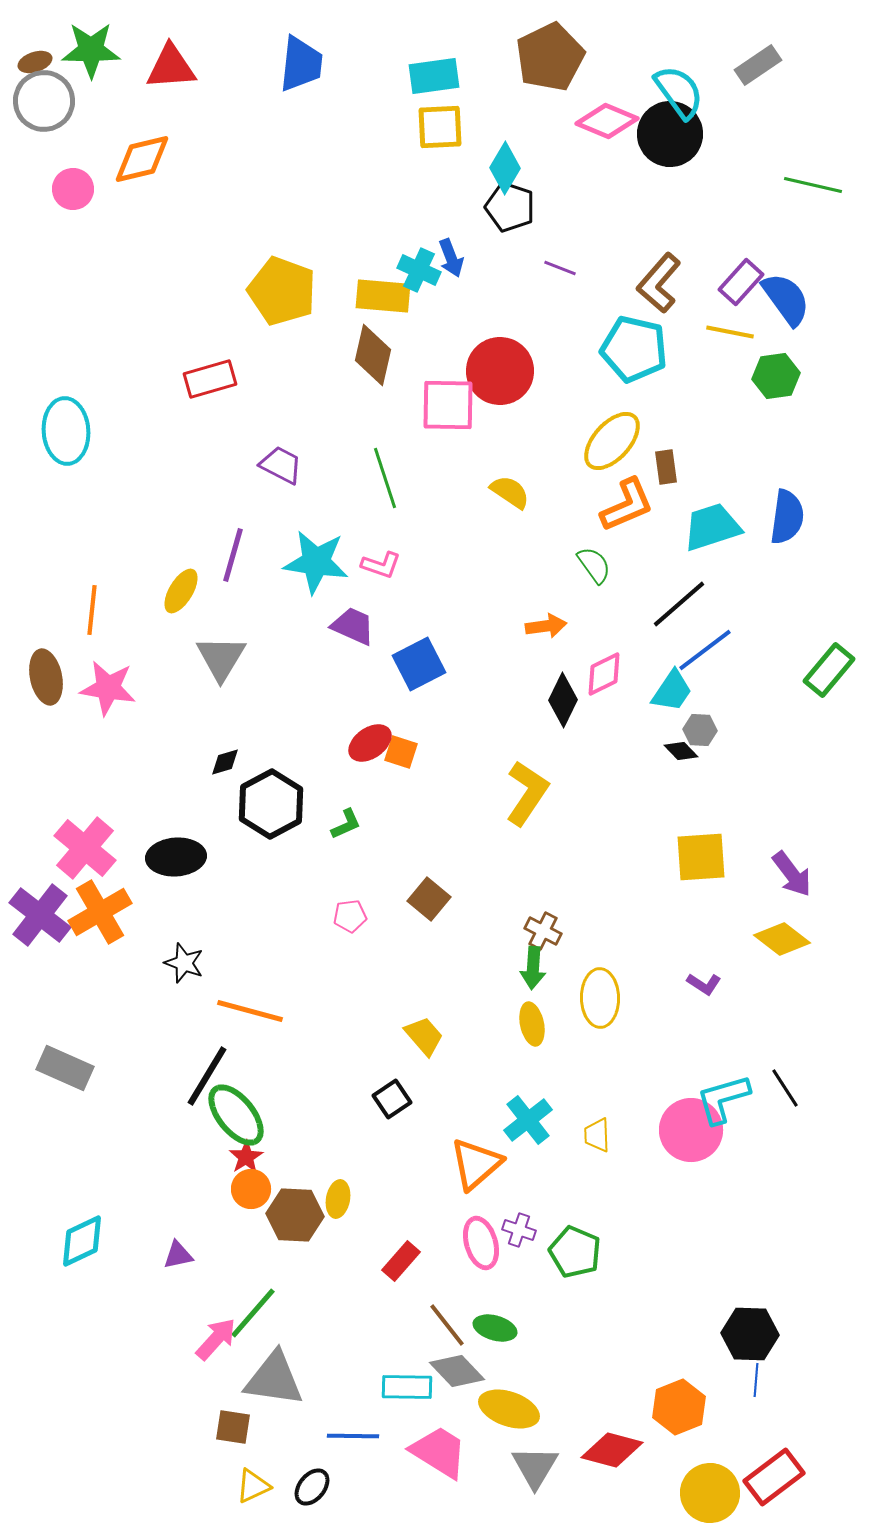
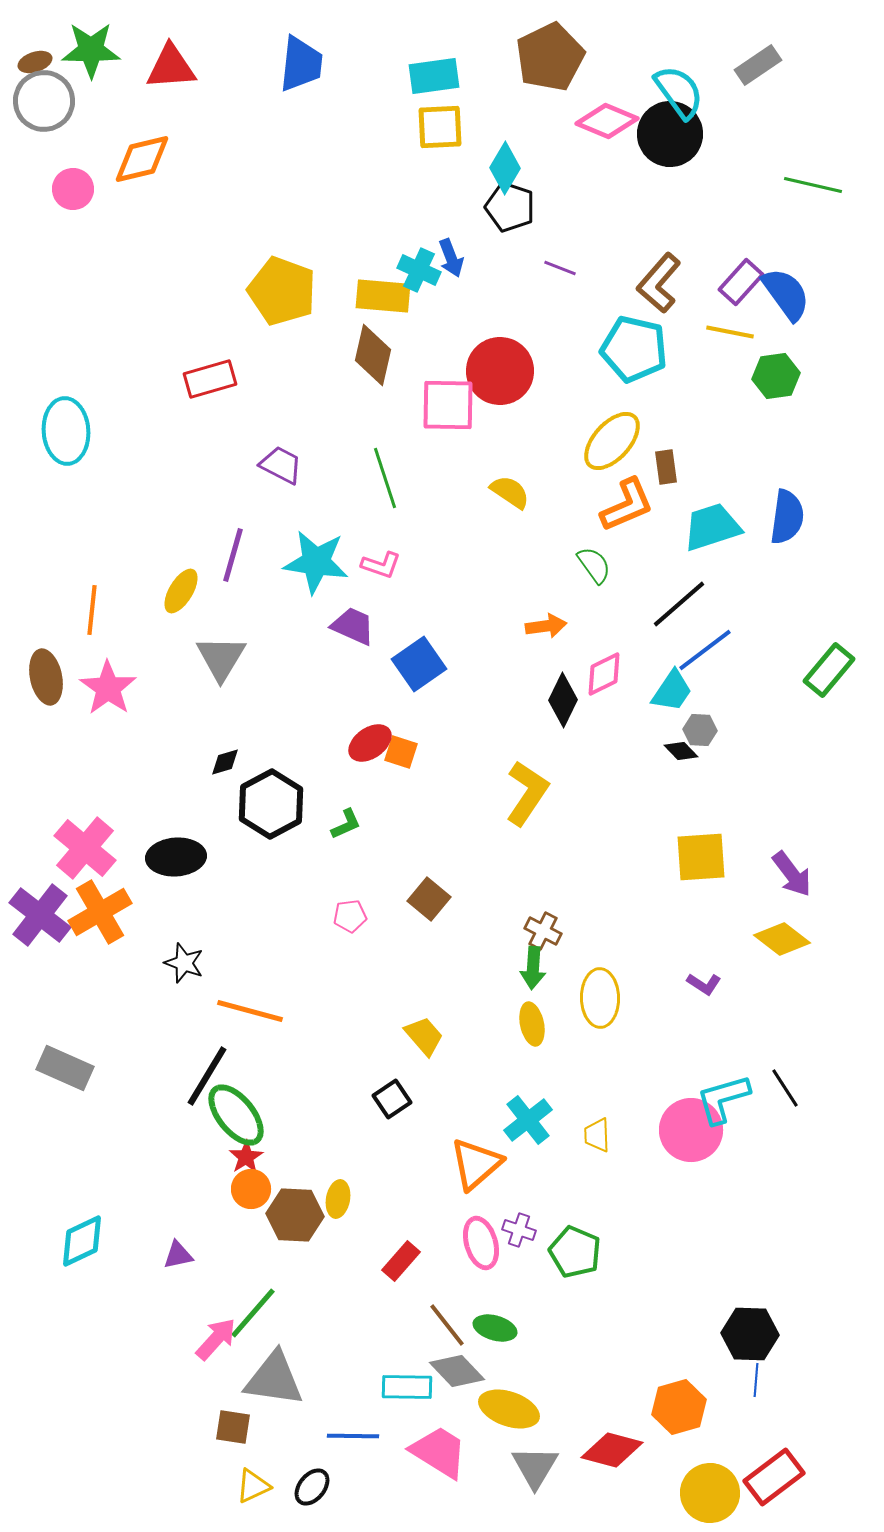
blue semicircle at (786, 299): moved 5 px up
blue square at (419, 664): rotated 8 degrees counterclockwise
pink star at (108, 688): rotated 26 degrees clockwise
orange hexagon at (679, 1407): rotated 6 degrees clockwise
